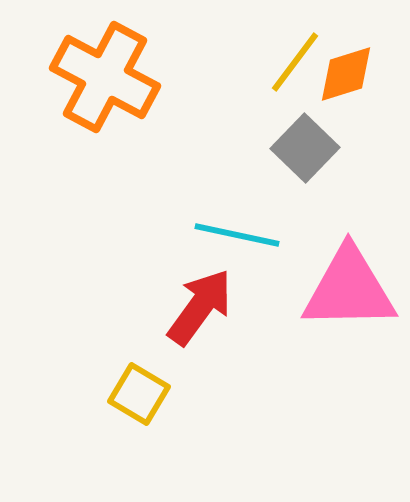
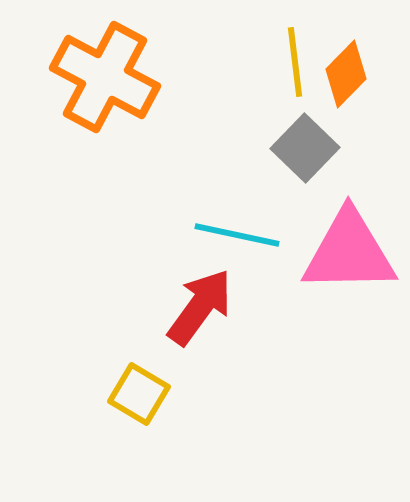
yellow line: rotated 44 degrees counterclockwise
orange diamond: rotated 28 degrees counterclockwise
pink triangle: moved 37 px up
